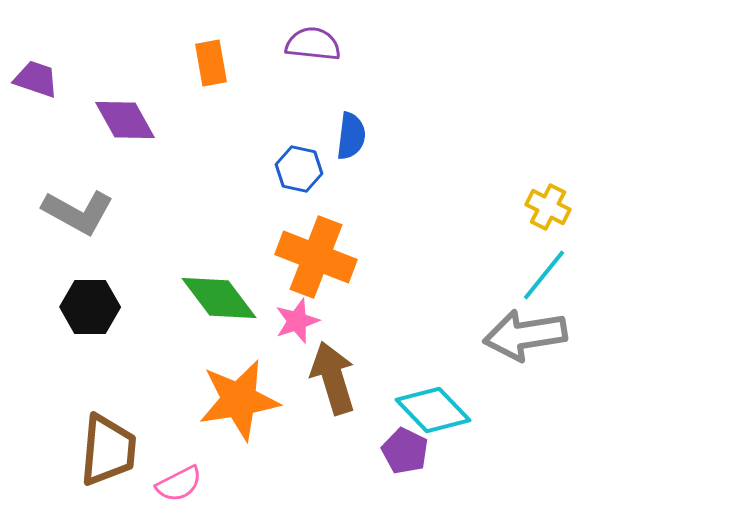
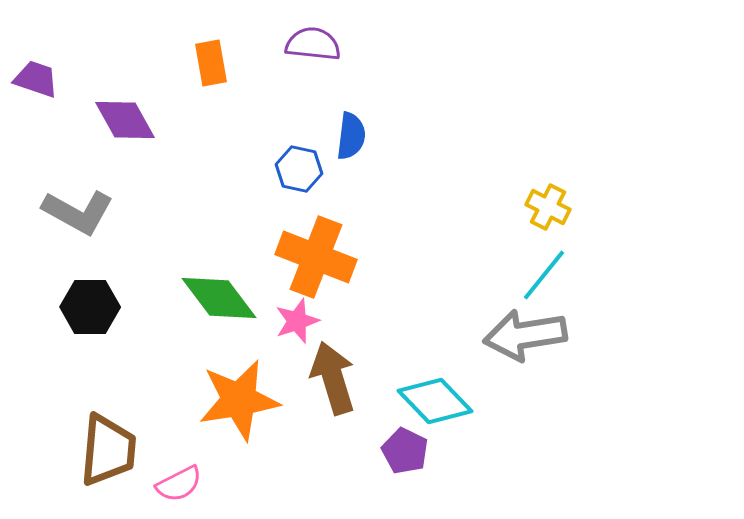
cyan diamond: moved 2 px right, 9 px up
